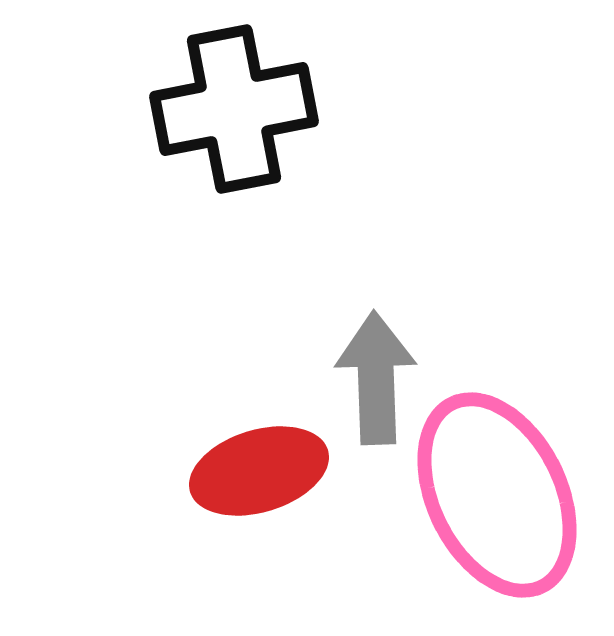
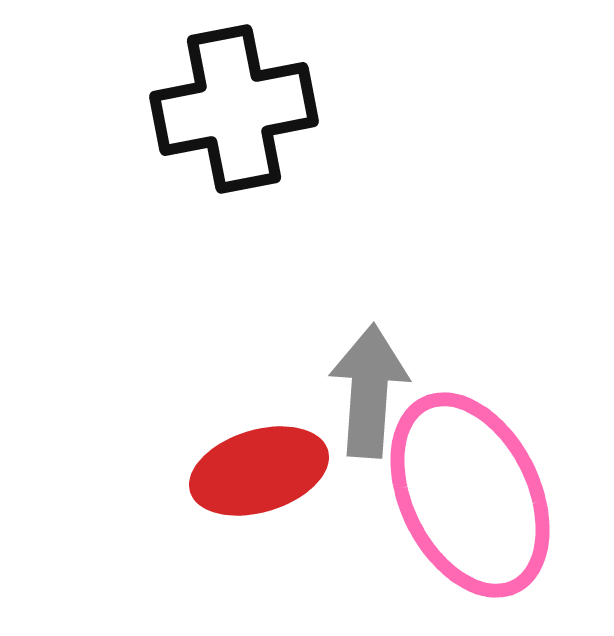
gray arrow: moved 7 px left, 13 px down; rotated 6 degrees clockwise
pink ellipse: moved 27 px left
